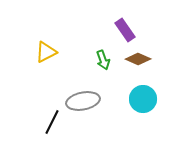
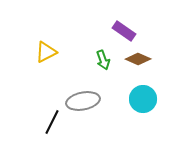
purple rectangle: moved 1 px left, 1 px down; rotated 20 degrees counterclockwise
